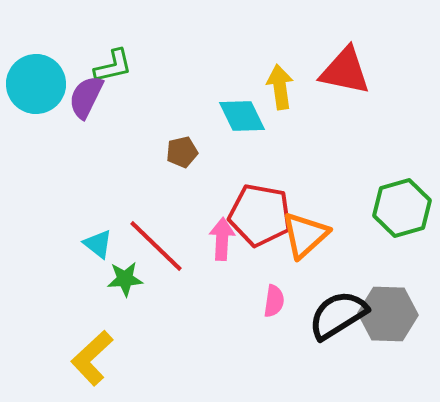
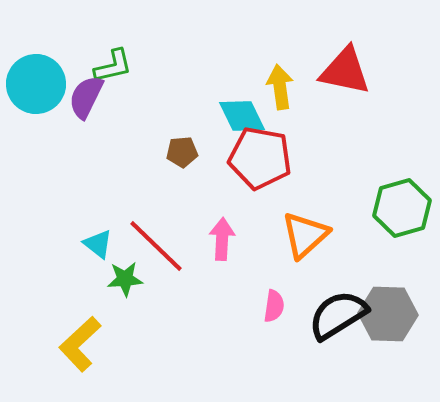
brown pentagon: rotated 8 degrees clockwise
red pentagon: moved 57 px up
pink semicircle: moved 5 px down
yellow L-shape: moved 12 px left, 14 px up
